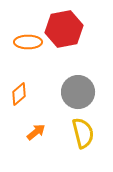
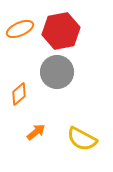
red hexagon: moved 3 px left, 2 px down
orange ellipse: moved 8 px left, 13 px up; rotated 24 degrees counterclockwise
gray circle: moved 21 px left, 20 px up
yellow semicircle: moved 1 px left, 6 px down; rotated 132 degrees clockwise
